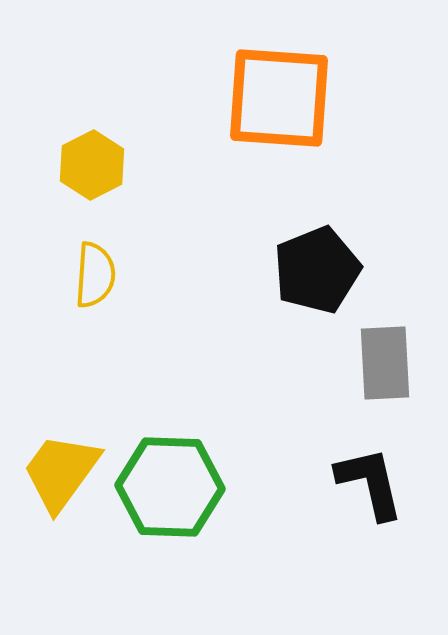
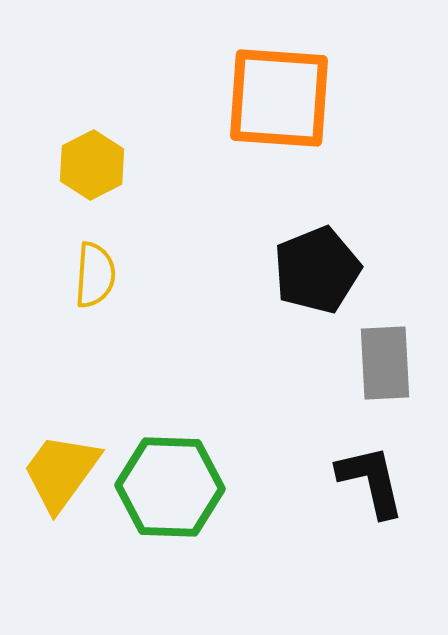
black L-shape: moved 1 px right, 2 px up
